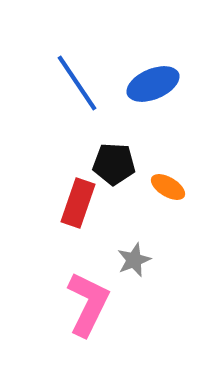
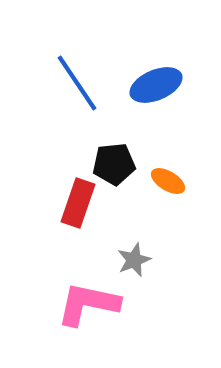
blue ellipse: moved 3 px right, 1 px down
black pentagon: rotated 9 degrees counterclockwise
orange ellipse: moved 6 px up
pink L-shape: rotated 104 degrees counterclockwise
